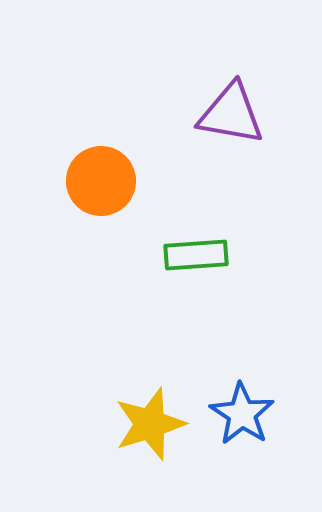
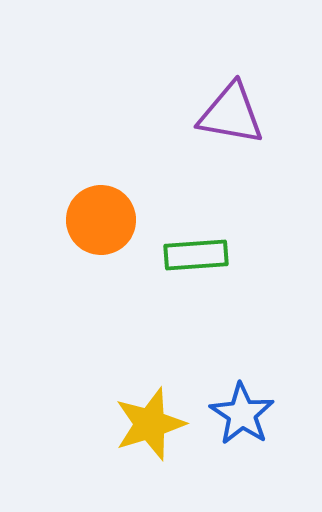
orange circle: moved 39 px down
